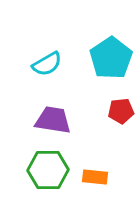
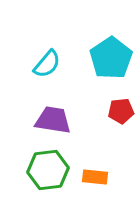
cyan semicircle: rotated 20 degrees counterclockwise
green hexagon: rotated 6 degrees counterclockwise
